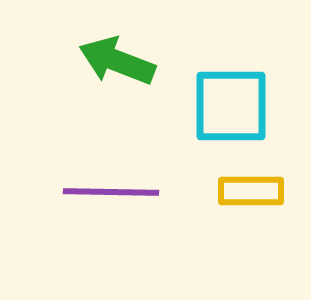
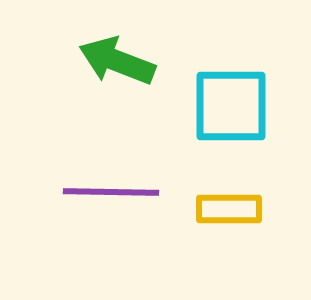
yellow rectangle: moved 22 px left, 18 px down
